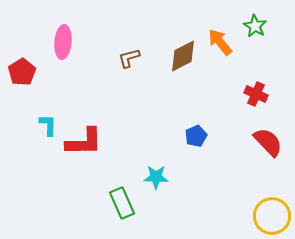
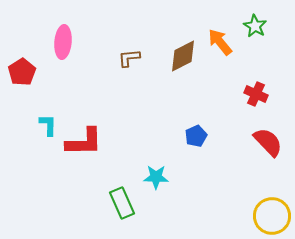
brown L-shape: rotated 10 degrees clockwise
